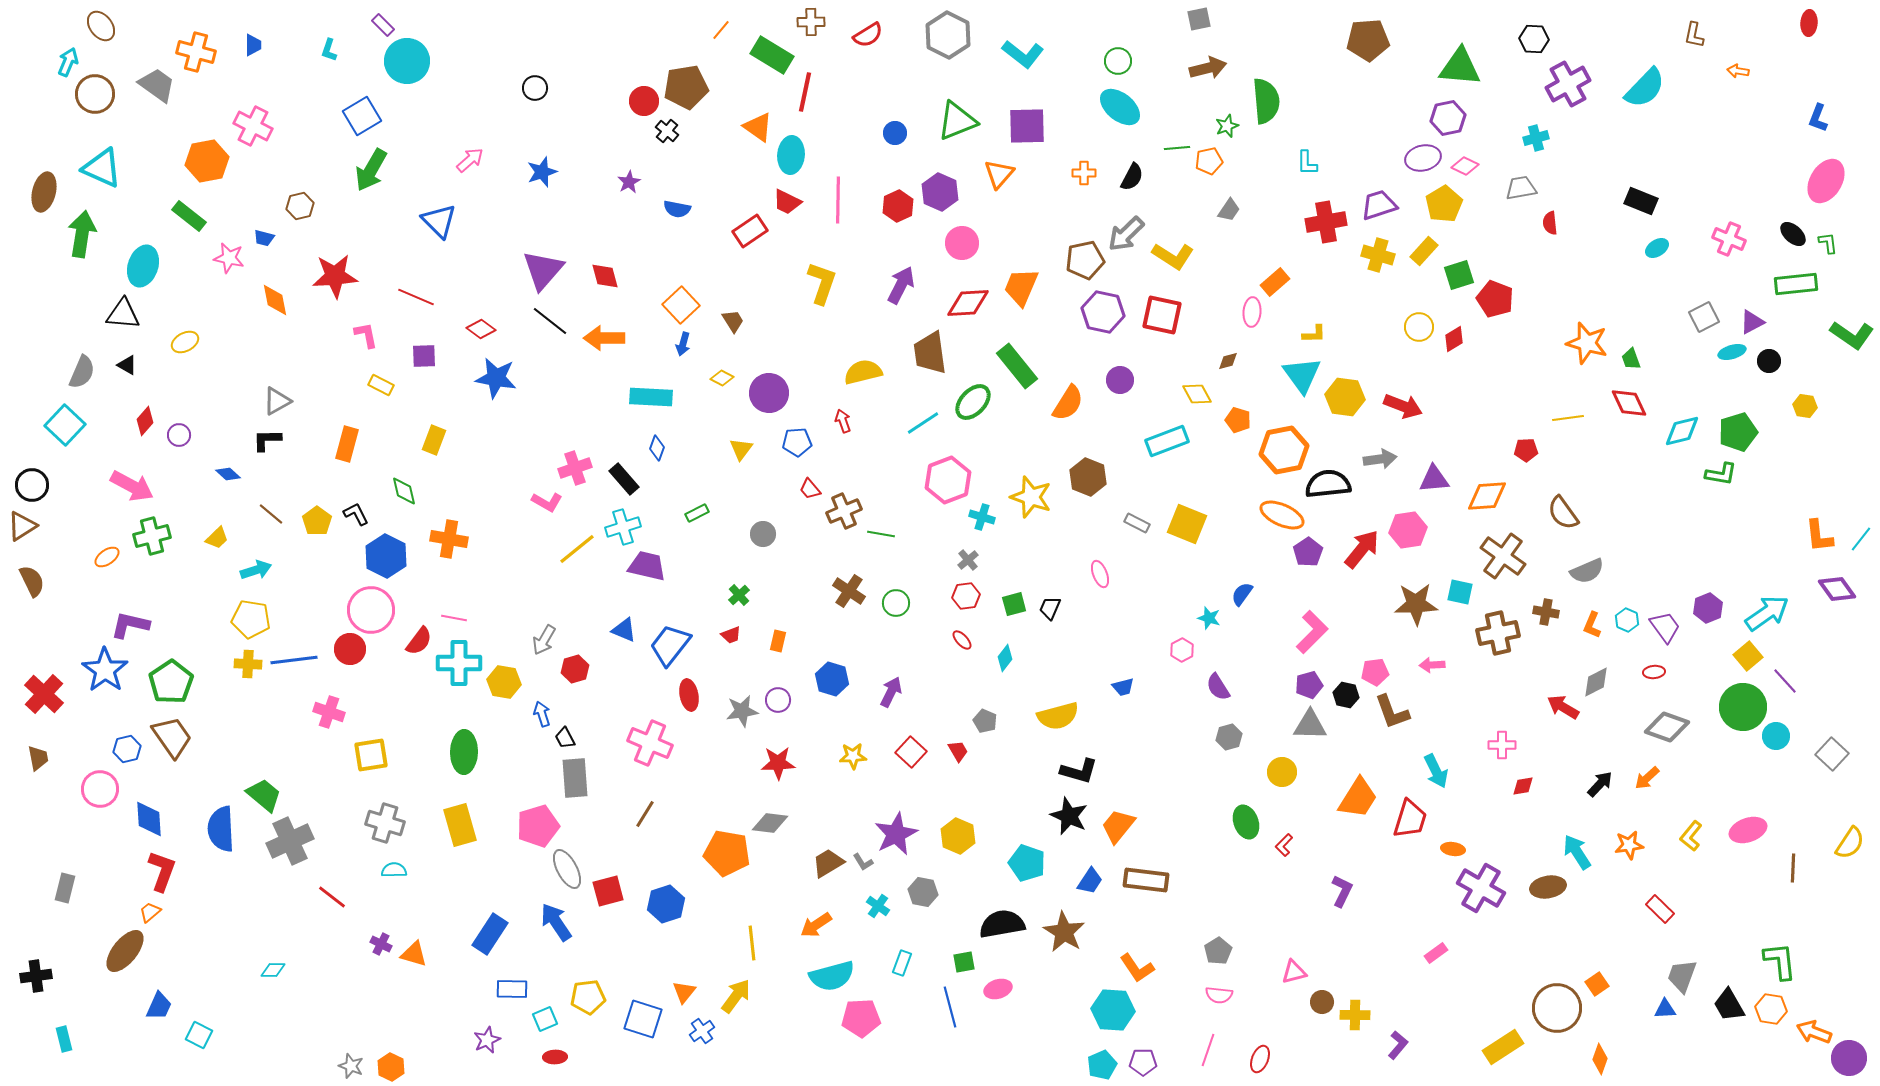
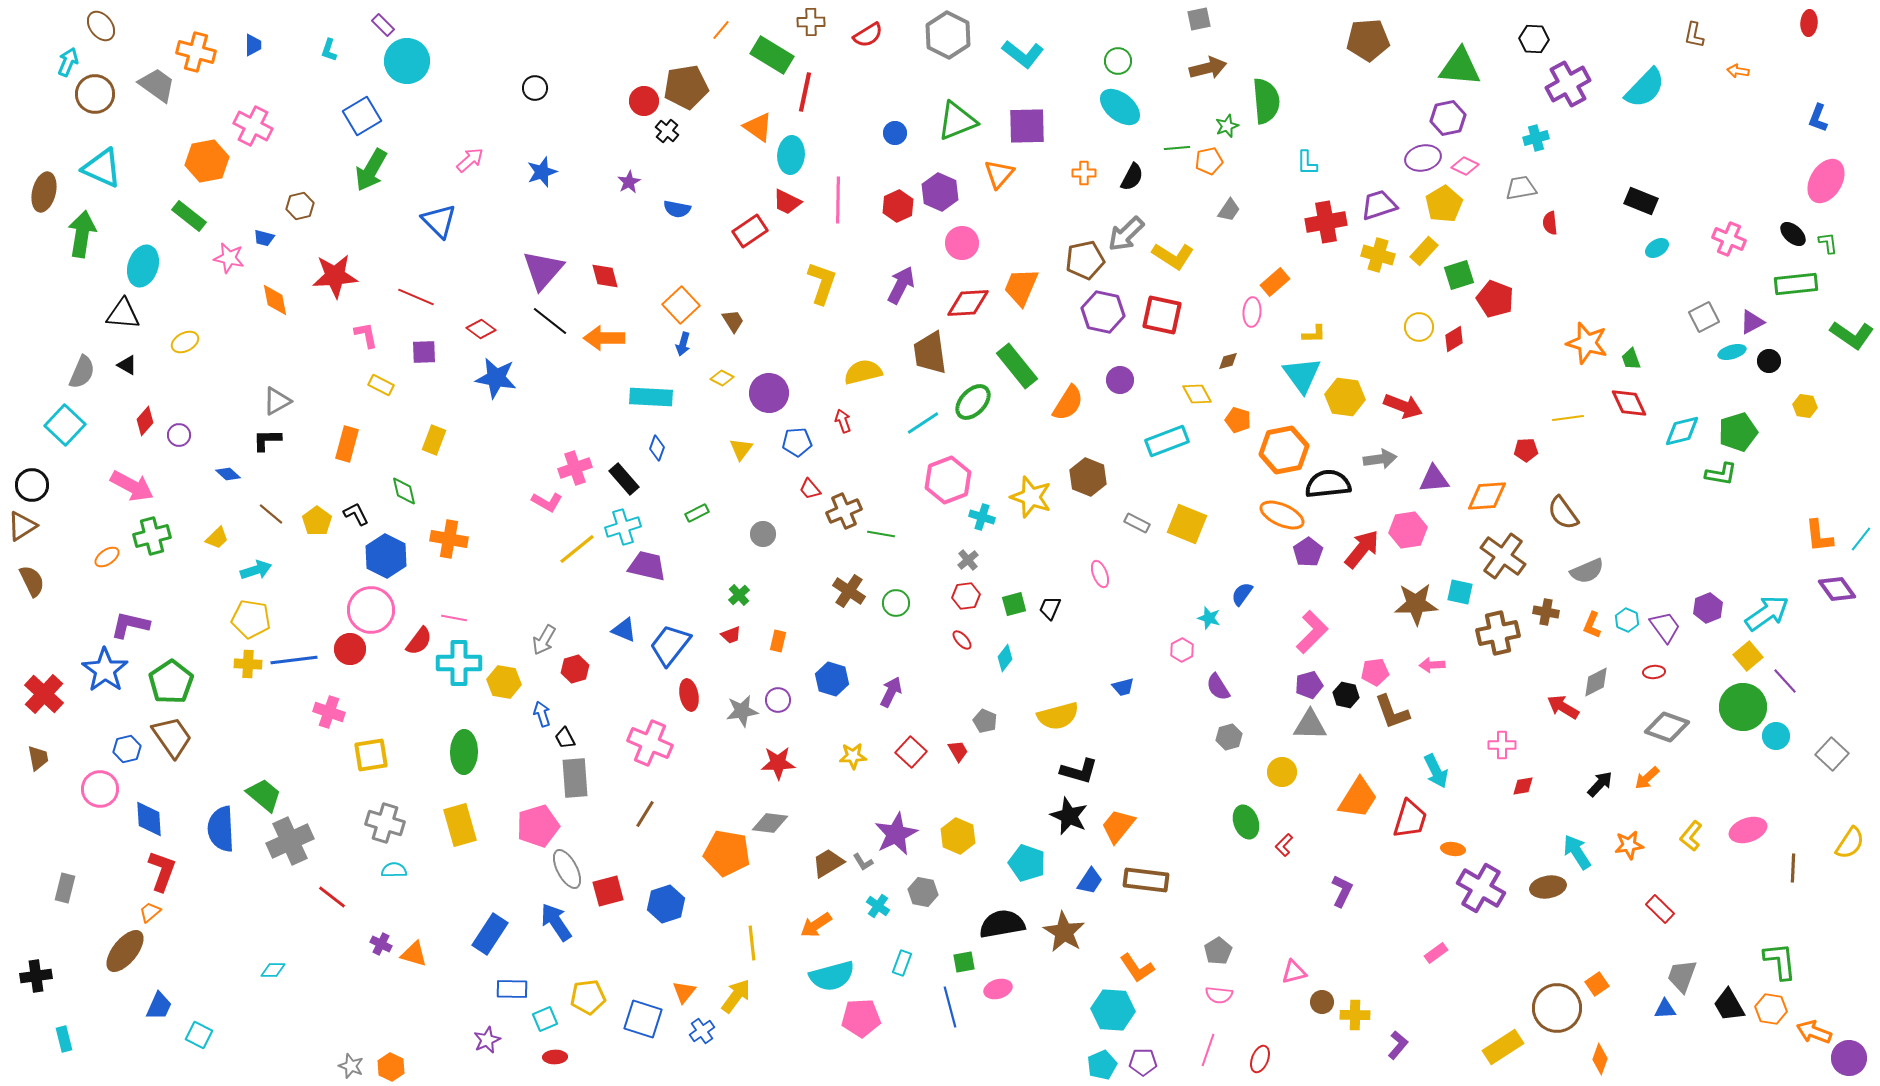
purple square at (424, 356): moved 4 px up
